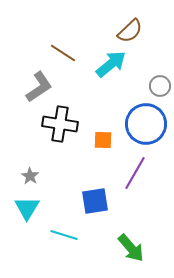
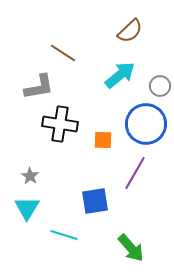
cyan arrow: moved 9 px right, 11 px down
gray L-shape: rotated 24 degrees clockwise
